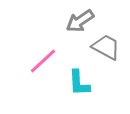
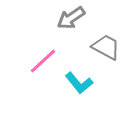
gray arrow: moved 9 px left, 3 px up
cyan L-shape: rotated 36 degrees counterclockwise
